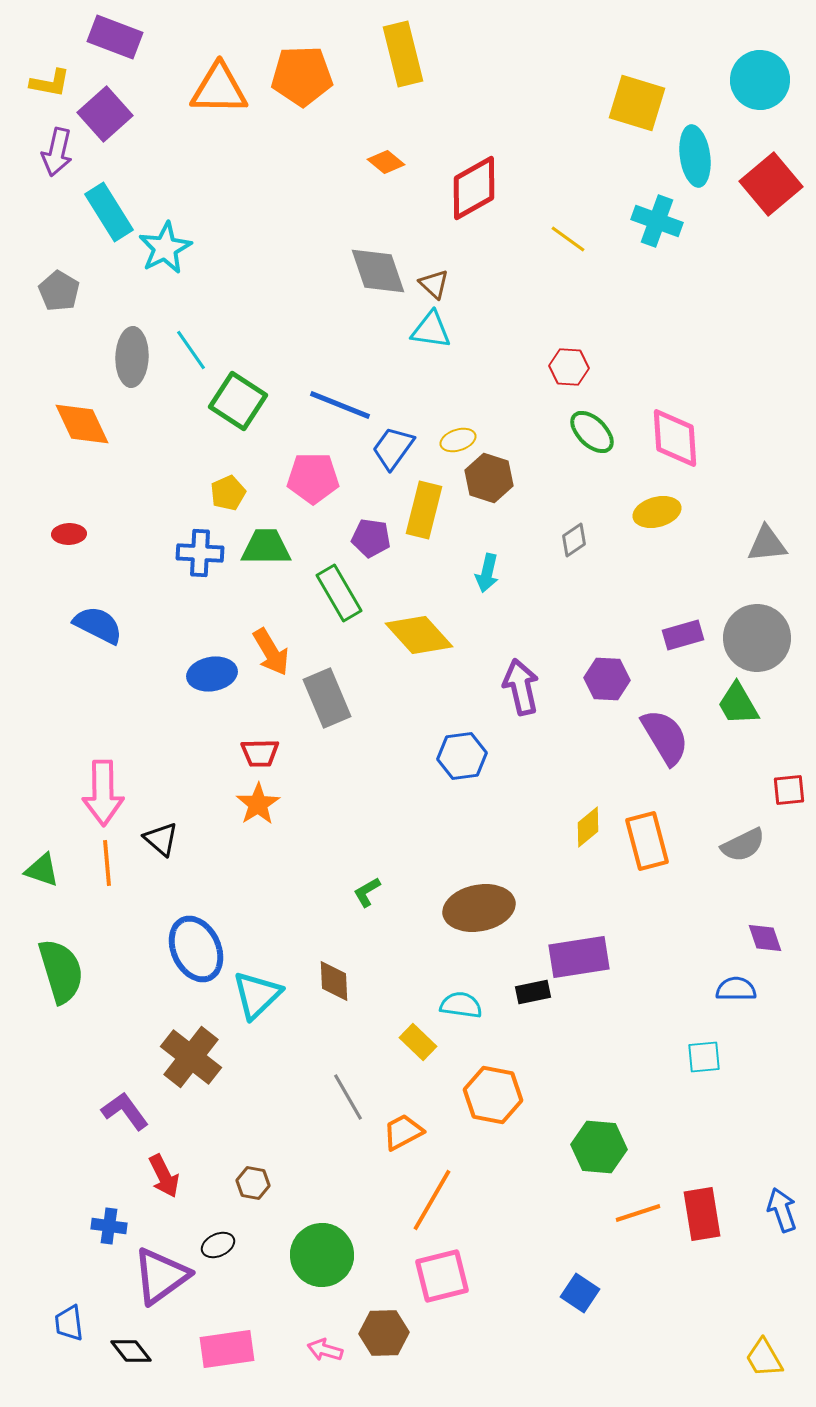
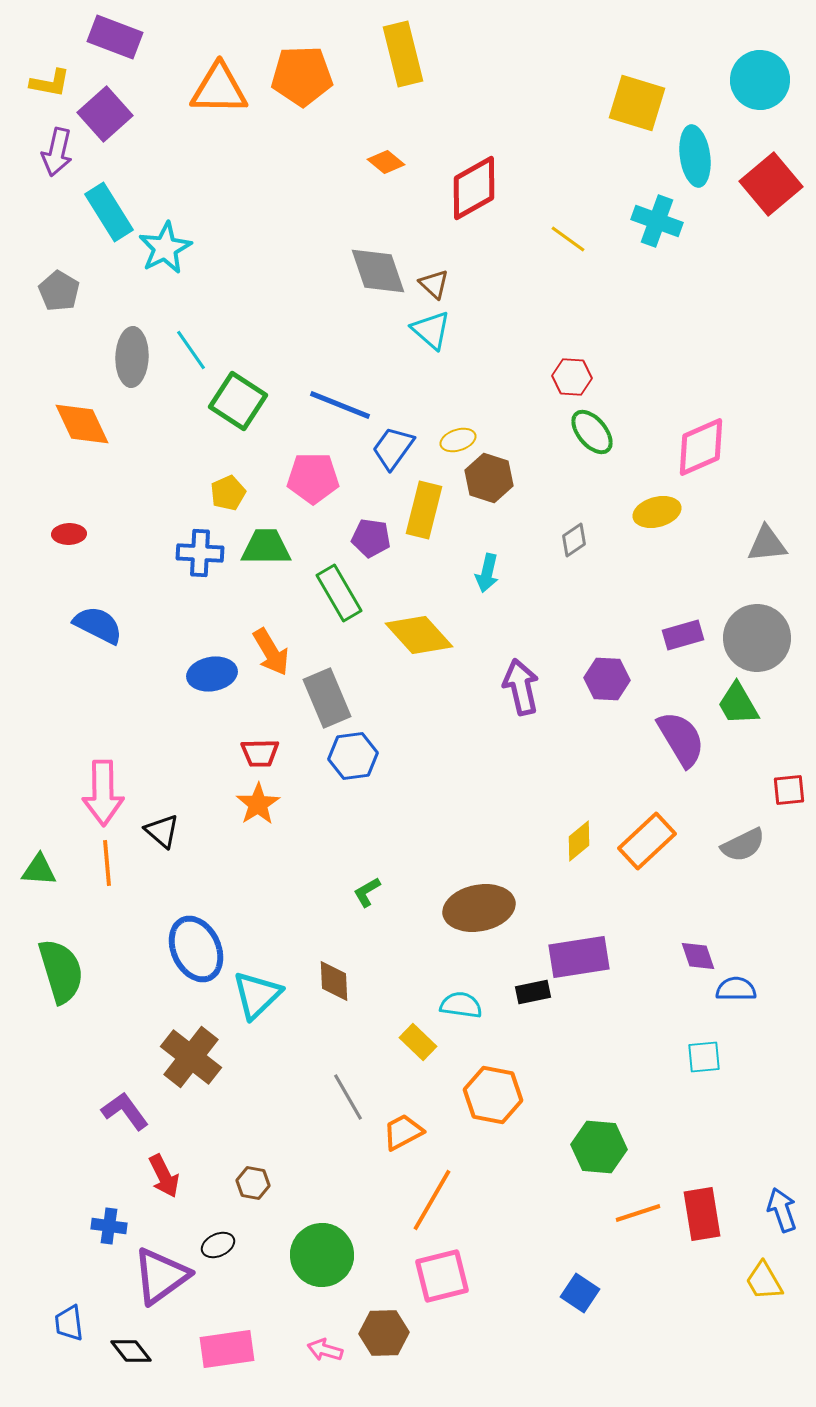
cyan triangle at (431, 330): rotated 33 degrees clockwise
red hexagon at (569, 367): moved 3 px right, 10 px down
green ellipse at (592, 432): rotated 6 degrees clockwise
pink diamond at (675, 438): moved 26 px right, 9 px down; rotated 70 degrees clockwise
purple semicircle at (665, 737): moved 16 px right, 2 px down
blue hexagon at (462, 756): moved 109 px left
yellow diamond at (588, 827): moved 9 px left, 14 px down
black triangle at (161, 839): moved 1 px right, 8 px up
orange rectangle at (647, 841): rotated 62 degrees clockwise
green triangle at (42, 870): moved 3 px left; rotated 15 degrees counterclockwise
purple diamond at (765, 938): moved 67 px left, 18 px down
yellow trapezoid at (764, 1358): moved 77 px up
